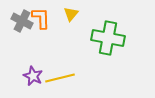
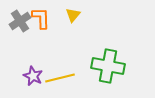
yellow triangle: moved 2 px right, 1 px down
gray cross: moved 2 px left; rotated 30 degrees clockwise
green cross: moved 28 px down
